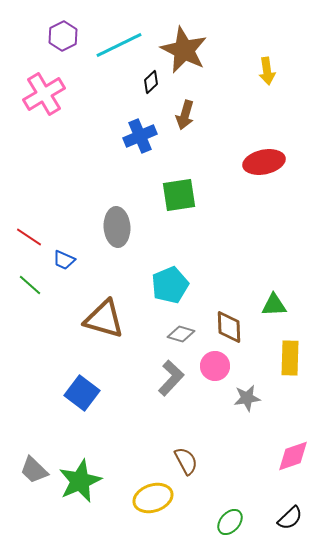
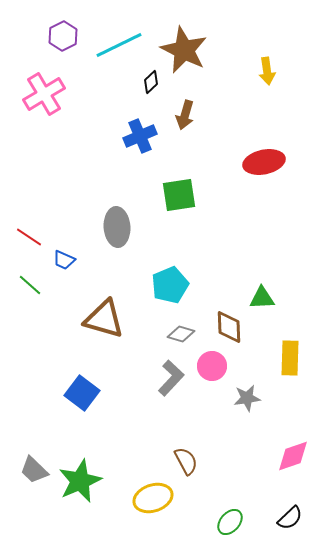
green triangle: moved 12 px left, 7 px up
pink circle: moved 3 px left
